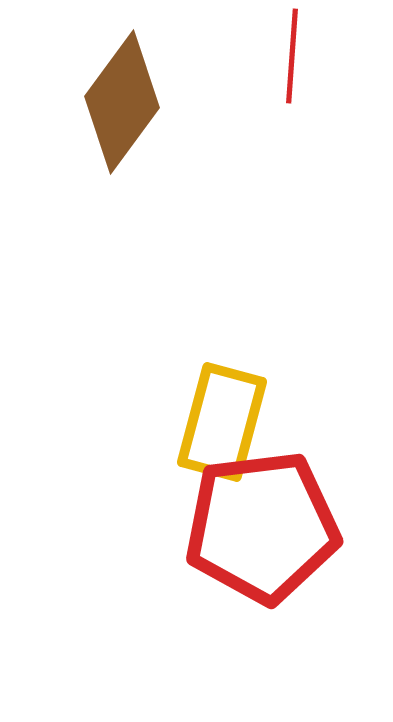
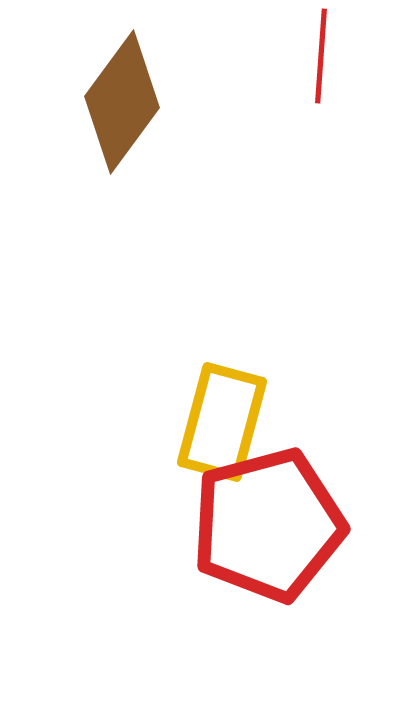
red line: moved 29 px right
red pentagon: moved 6 px right, 2 px up; rotated 8 degrees counterclockwise
